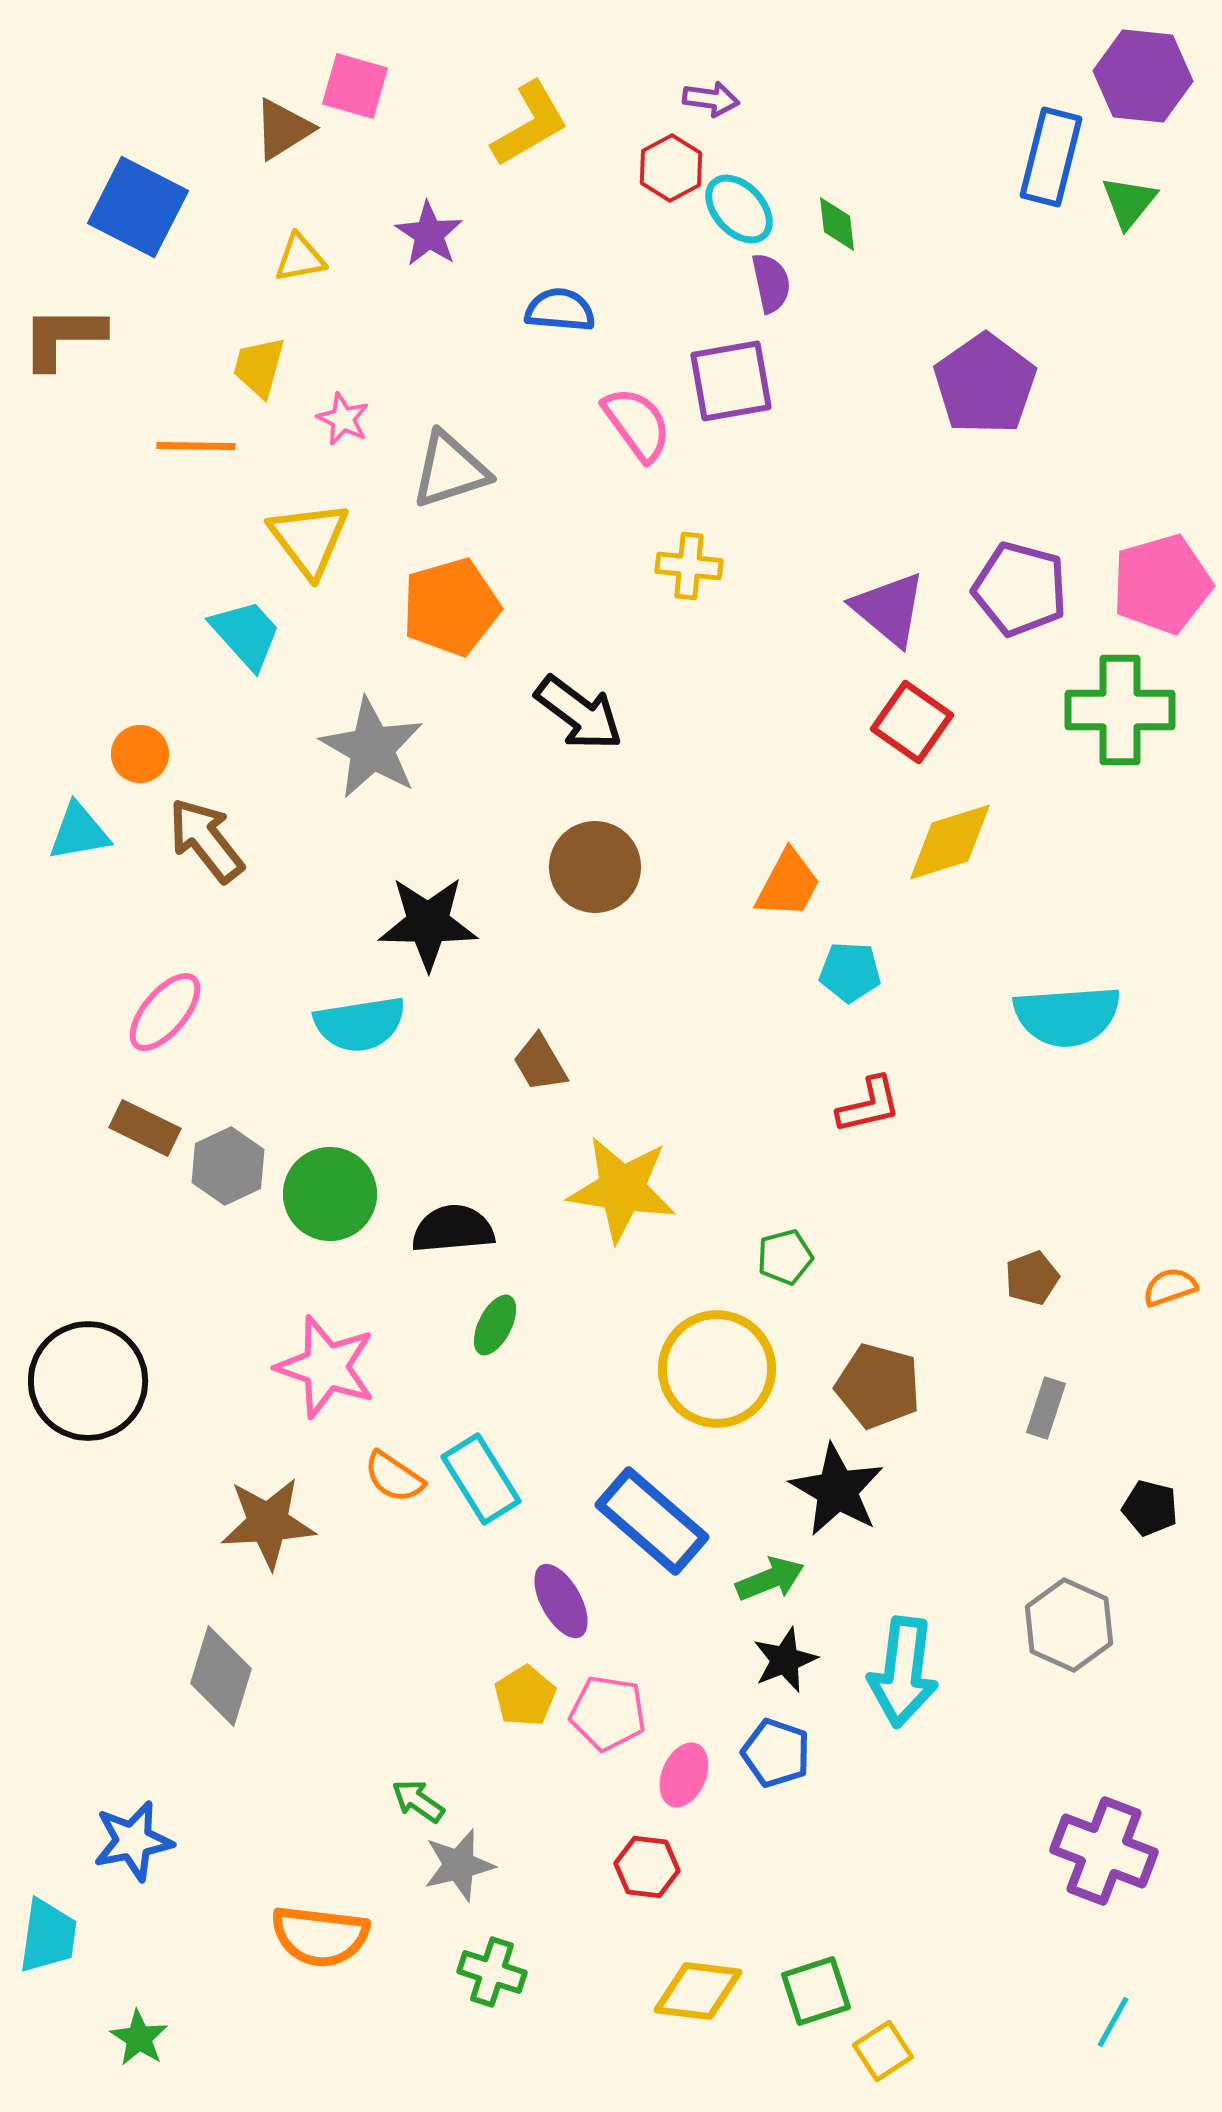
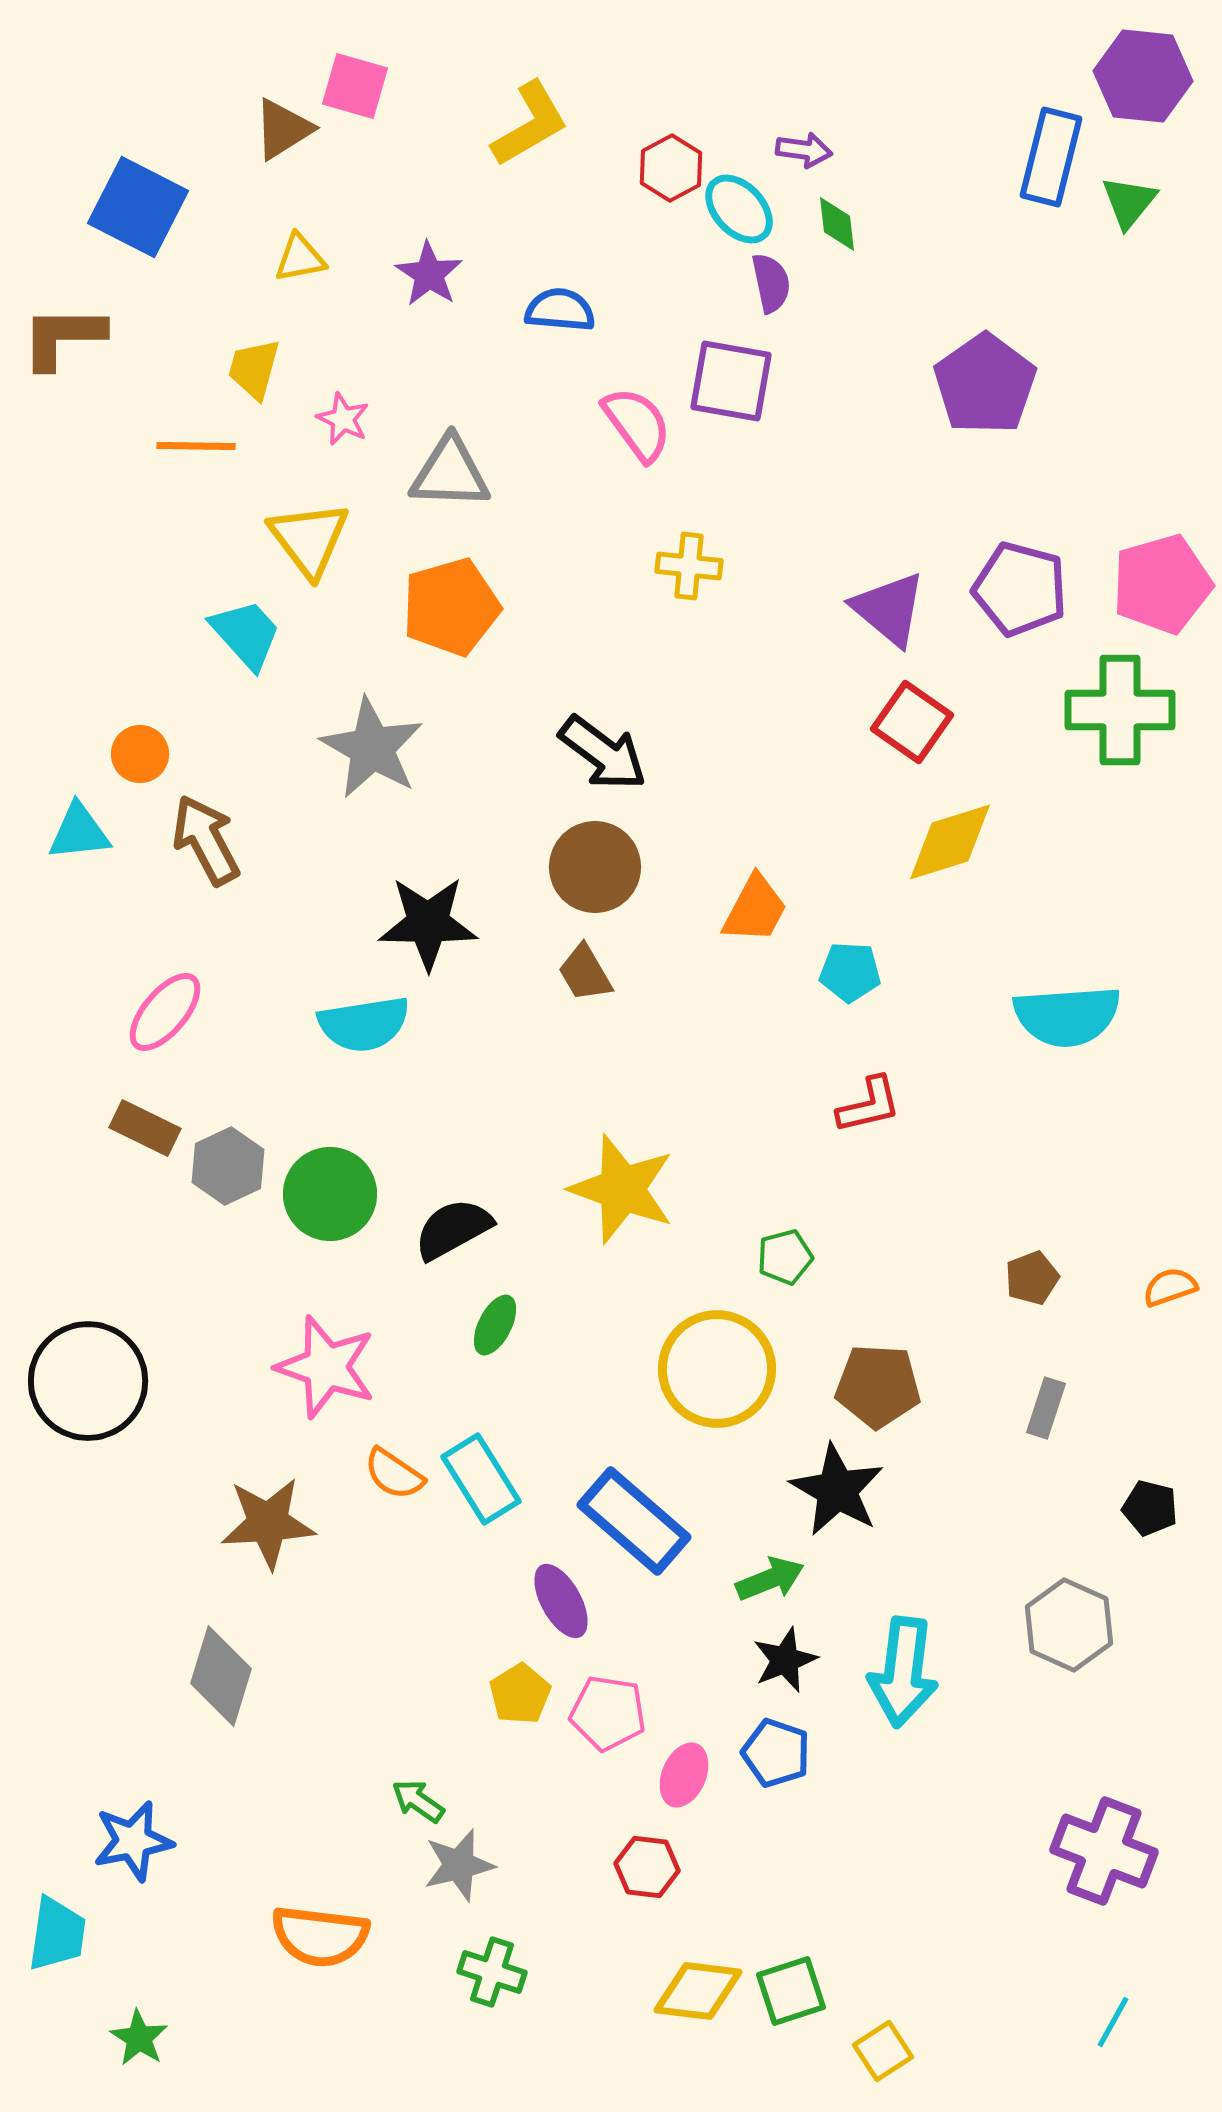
purple arrow at (711, 99): moved 93 px right, 51 px down
purple star at (429, 234): moved 40 px down
yellow trapezoid at (259, 367): moved 5 px left, 2 px down
purple square at (731, 381): rotated 20 degrees clockwise
gray triangle at (450, 470): moved 3 px down; rotated 20 degrees clockwise
black arrow at (579, 713): moved 24 px right, 40 px down
cyan triangle at (79, 832): rotated 4 degrees clockwise
brown arrow at (206, 840): rotated 10 degrees clockwise
orange trapezoid at (788, 884): moved 33 px left, 25 px down
cyan semicircle at (360, 1024): moved 4 px right
brown trapezoid at (540, 1063): moved 45 px right, 90 px up
yellow star at (622, 1189): rotated 11 degrees clockwise
black semicircle at (453, 1229): rotated 24 degrees counterclockwise
brown pentagon at (878, 1386): rotated 12 degrees counterclockwise
orange semicircle at (394, 1477): moved 3 px up
blue rectangle at (652, 1521): moved 18 px left
yellow pentagon at (525, 1696): moved 5 px left, 2 px up
cyan trapezoid at (48, 1936): moved 9 px right, 2 px up
green square at (816, 1991): moved 25 px left
